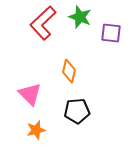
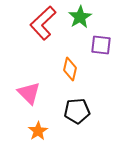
green star: rotated 20 degrees clockwise
purple square: moved 10 px left, 12 px down
orange diamond: moved 1 px right, 2 px up
pink triangle: moved 1 px left, 1 px up
orange star: moved 2 px right, 1 px down; rotated 18 degrees counterclockwise
